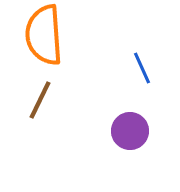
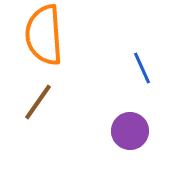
brown line: moved 2 px left, 2 px down; rotated 9 degrees clockwise
